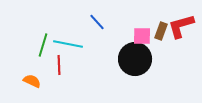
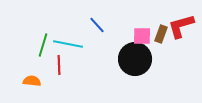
blue line: moved 3 px down
brown rectangle: moved 3 px down
orange semicircle: rotated 18 degrees counterclockwise
